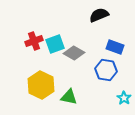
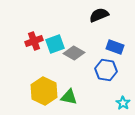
yellow hexagon: moved 3 px right, 6 px down
cyan star: moved 1 px left, 5 px down
